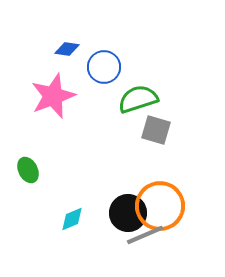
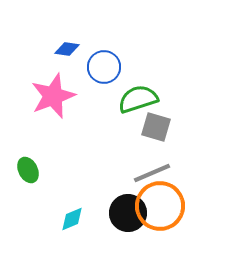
gray square: moved 3 px up
gray line: moved 7 px right, 62 px up
